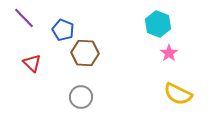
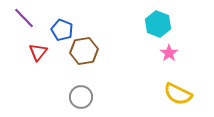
blue pentagon: moved 1 px left
brown hexagon: moved 1 px left, 2 px up; rotated 12 degrees counterclockwise
red triangle: moved 6 px right, 11 px up; rotated 24 degrees clockwise
